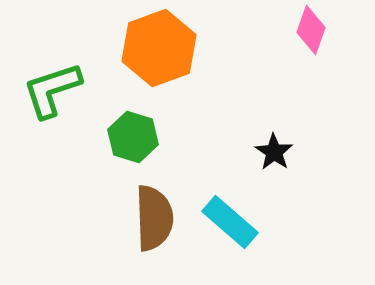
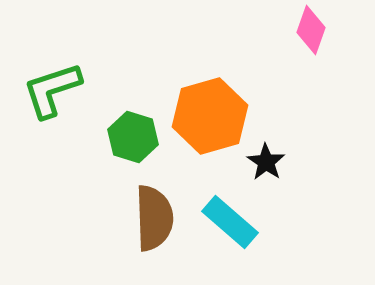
orange hexagon: moved 51 px right, 68 px down; rotated 4 degrees clockwise
black star: moved 8 px left, 10 px down
